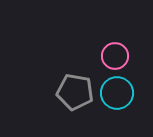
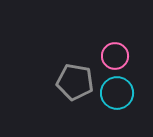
gray pentagon: moved 10 px up
